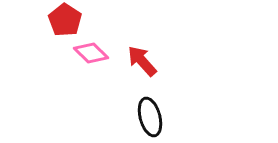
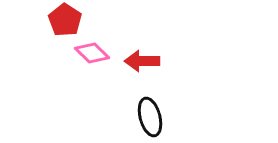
pink diamond: moved 1 px right
red arrow: rotated 48 degrees counterclockwise
